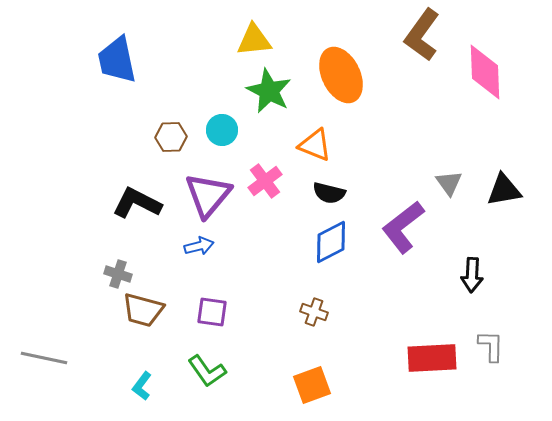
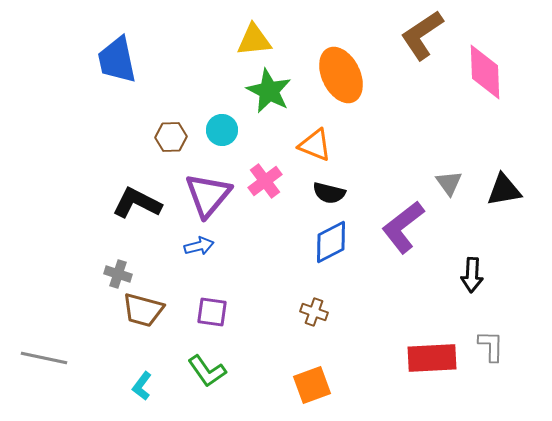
brown L-shape: rotated 20 degrees clockwise
